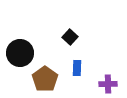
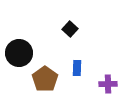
black square: moved 8 px up
black circle: moved 1 px left
